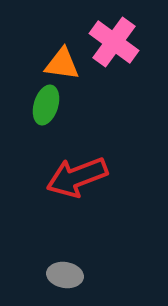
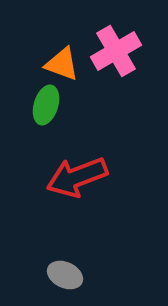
pink cross: moved 2 px right, 9 px down; rotated 24 degrees clockwise
orange triangle: rotated 12 degrees clockwise
gray ellipse: rotated 16 degrees clockwise
